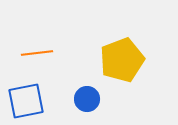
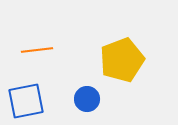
orange line: moved 3 px up
